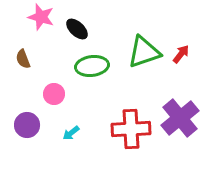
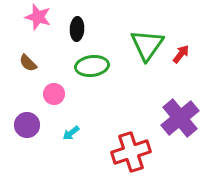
pink star: moved 3 px left
black ellipse: rotated 50 degrees clockwise
green triangle: moved 3 px right, 7 px up; rotated 36 degrees counterclockwise
brown semicircle: moved 5 px right, 4 px down; rotated 24 degrees counterclockwise
red cross: moved 23 px down; rotated 15 degrees counterclockwise
